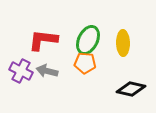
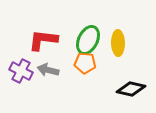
yellow ellipse: moved 5 px left
gray arrow: moved 1 px right, 1 px up
